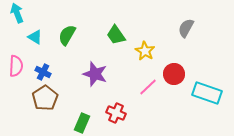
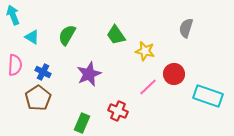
cyan arrow: moved 4 px left, 2 px down
gray semicircle: rotated 12 degrees counterclockwise
cyan triangle: moved 3 px left
yellow star: rotated 18 degrees counterclockwise
pink semicircle: moved 1 px left, 1 px up
purple star: moved 6 px left; rotated 30 degrees clockwise
cyan rectangle: moved 1 px right, 3 px down
brown pentagon: moved 7 px left
red cross: moved 2 px right, 2 px up
